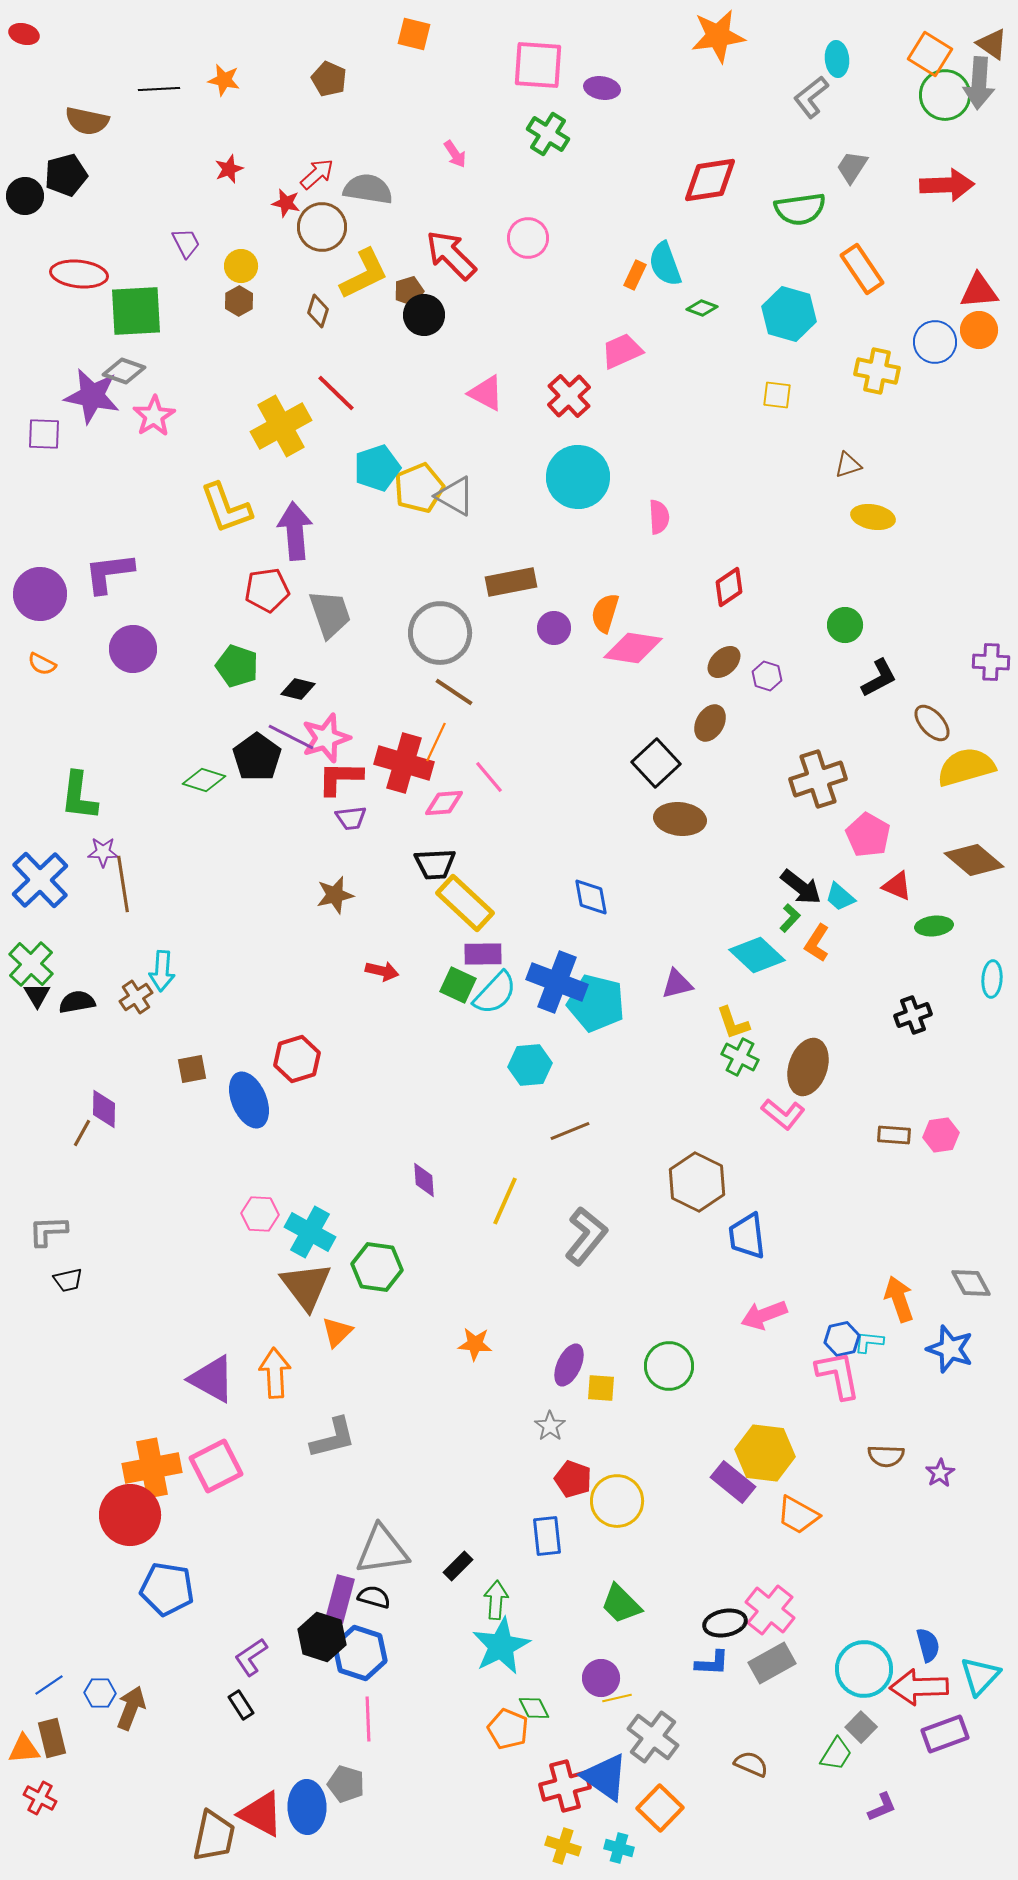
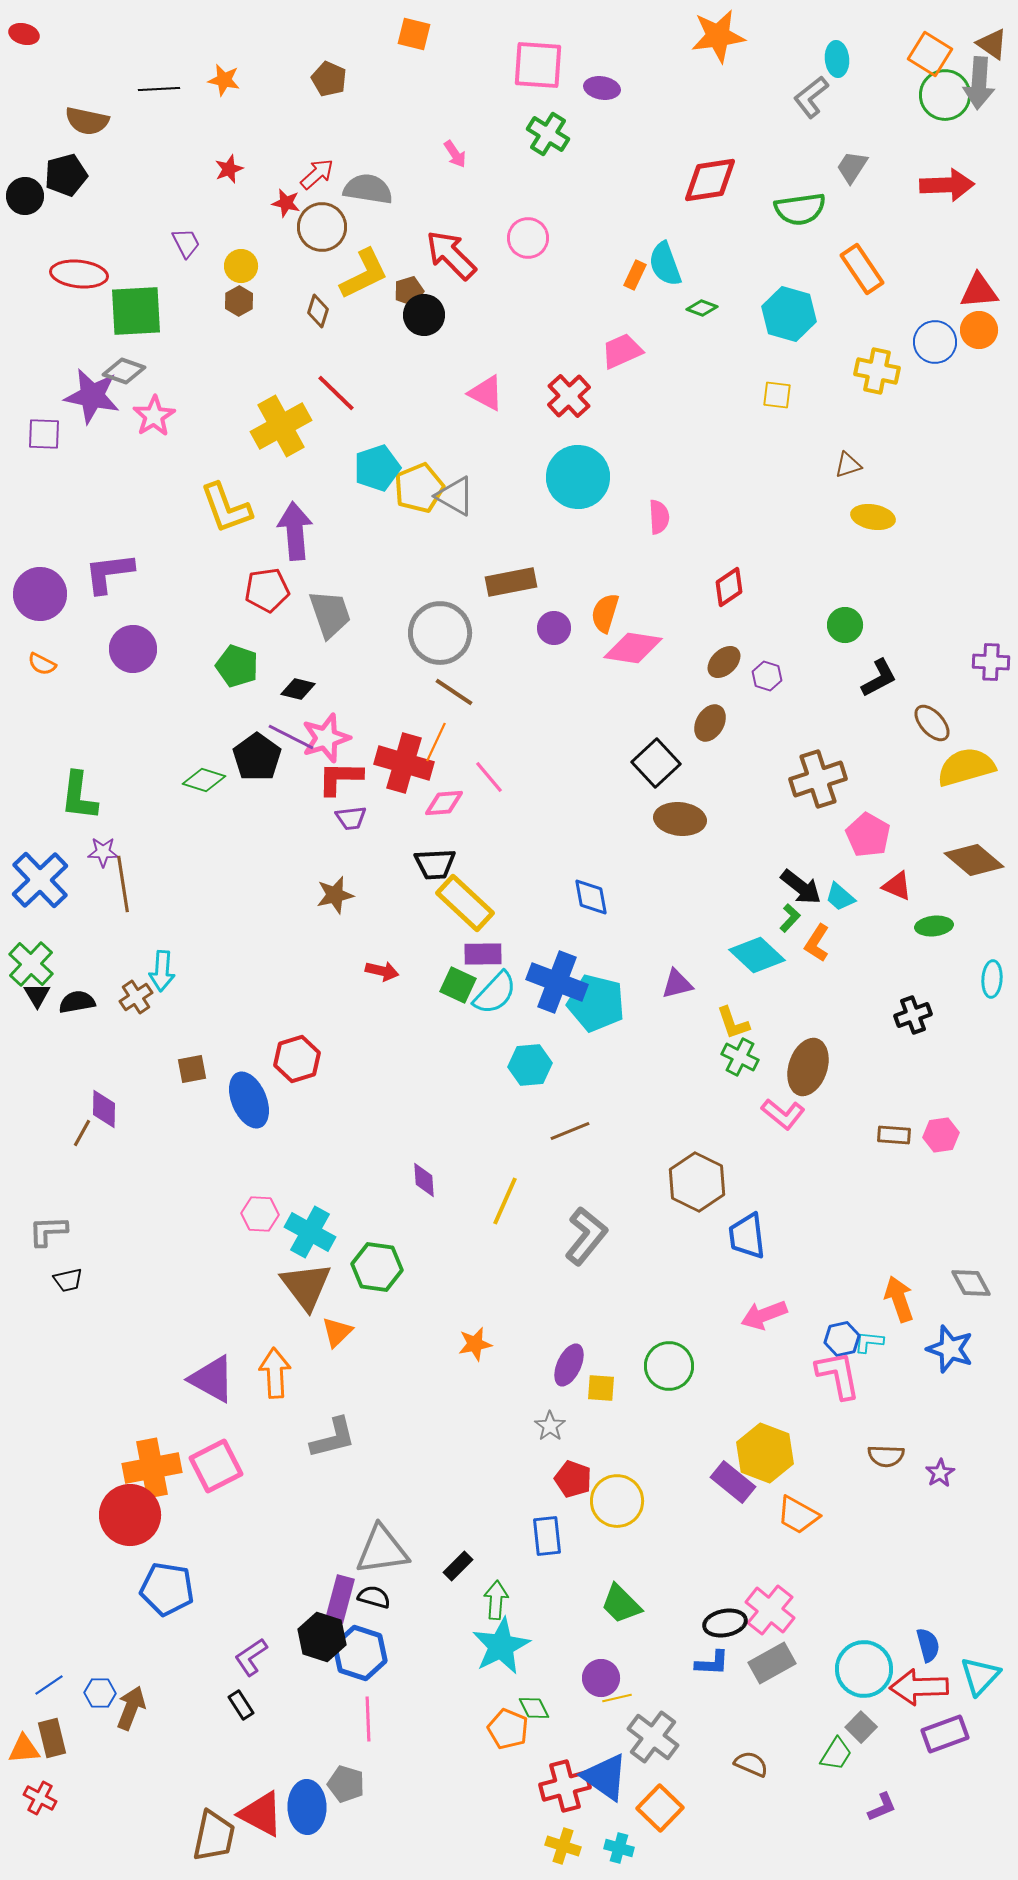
orange star at (475, 1344): rotated 16 degrees counterclockwise
yellow hexagon at (765, 1453): rotated 14 degrees clockwise
